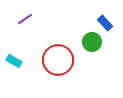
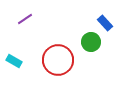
green circle: moved 1 px left
